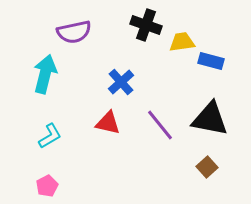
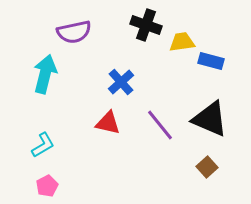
black triangle: rotated 12 degrees clockwise
cyan L-shape: moved 7 px left, 9 px down
